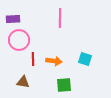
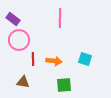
purple rectangle: rotated 40 degrees clockwise
